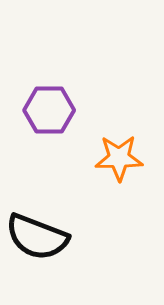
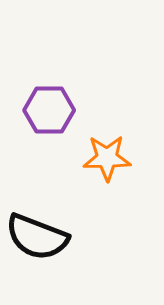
orange star: moved 12 px left
